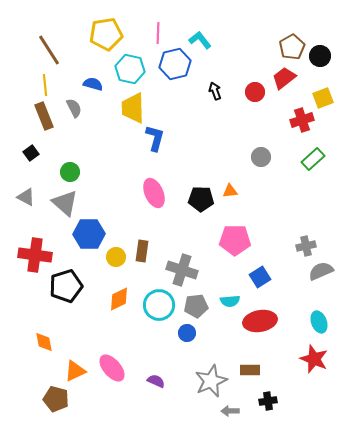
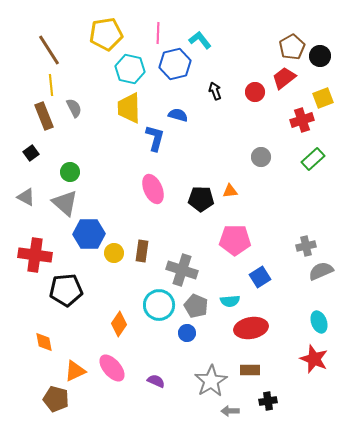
blue semicircle at (93, 84): moved 85 px right, 31 px down
yellow line at (45, 85): moved 6 px right
yellow trapezoid at (133, 108): moved 4 px left
pink ellipse at (154, 193): moved 1 px left, 4 px up
yellow circle at (116, 257): moved 2 px left, 4 px up
black pentagon at (66, 286): moved 4 px down; rotated 12 degrees clockwise
orange diamond at (119, 299): moved 25 px down; rotated 30 degrees counterclockwise
gray pentagon at (196, 306): rotated 30 degrees clockwise
red ellipse at (260, 321): moved 9 px left, 7 px down
gray star at (211, 381): rotated 8 degrees counterclockwise
